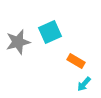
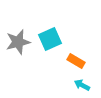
cyan square: moved 7 px down
cyan arrow: moved 2 px left, 1 px down; rotated 77 degrees clockwise
